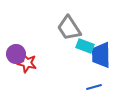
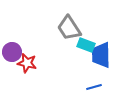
cyan rectangle: moved 1 px right, 1 px up
purple circle: moved 4 px left, 2 px up
